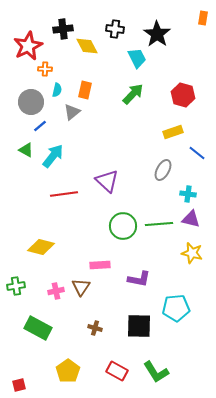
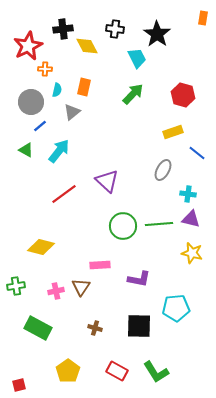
orange rectangle at (85, 90): moved 1 px left, 3 px up
cyan arrow at (53, 156): moved 6 px right, 5 px up
red line at (64, 194): rotated 28 degrees counterclockwise
